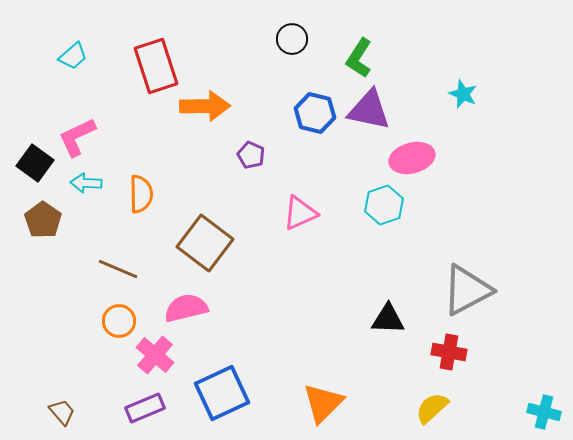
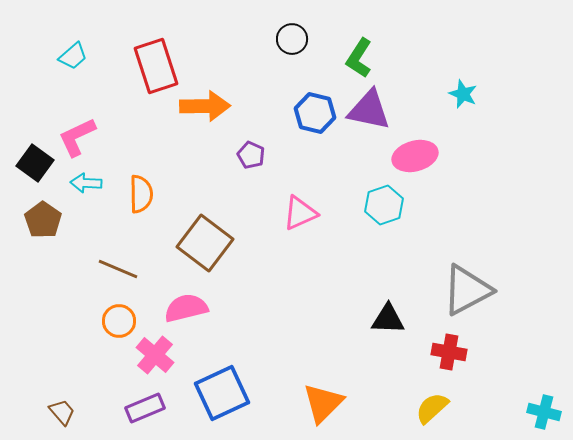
pink ellipse: moved 3 px right, 2 px up
